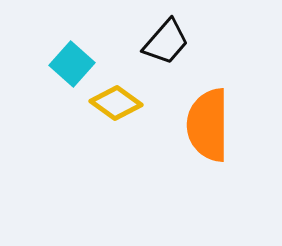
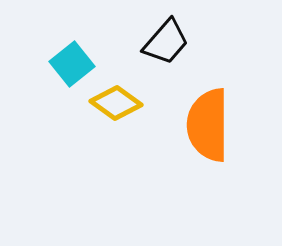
cyan square: rotated 9 degrees clockwise
